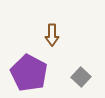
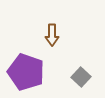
purple pentagon: moved 3 px left, 1 px up; rotated 9 degrees counterclockwise
